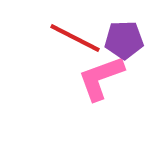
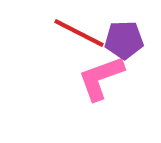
red line: moved 4 px right, 5 px up
